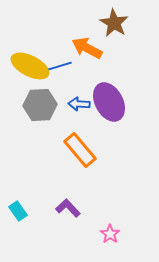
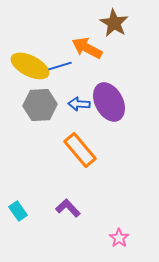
pink star: moved 9 px right, 4 px down
